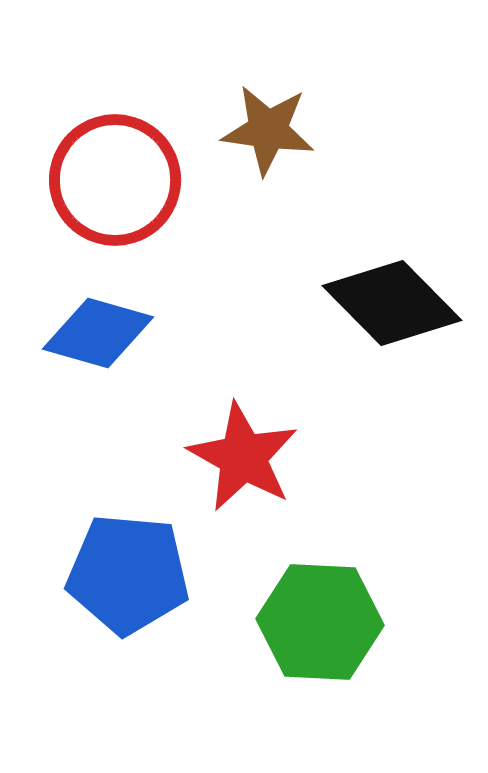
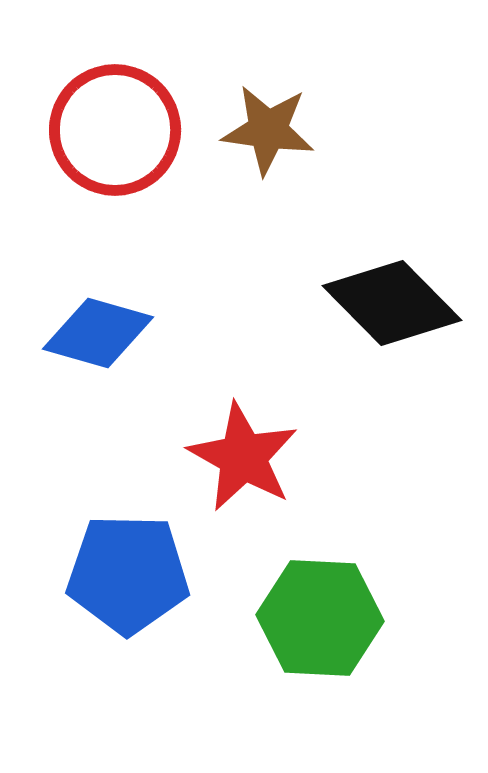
red circle: moved 50 px up
blue pentagon: rotated 4 degrees counterclockwise
green hexagon: moved 4 px up
